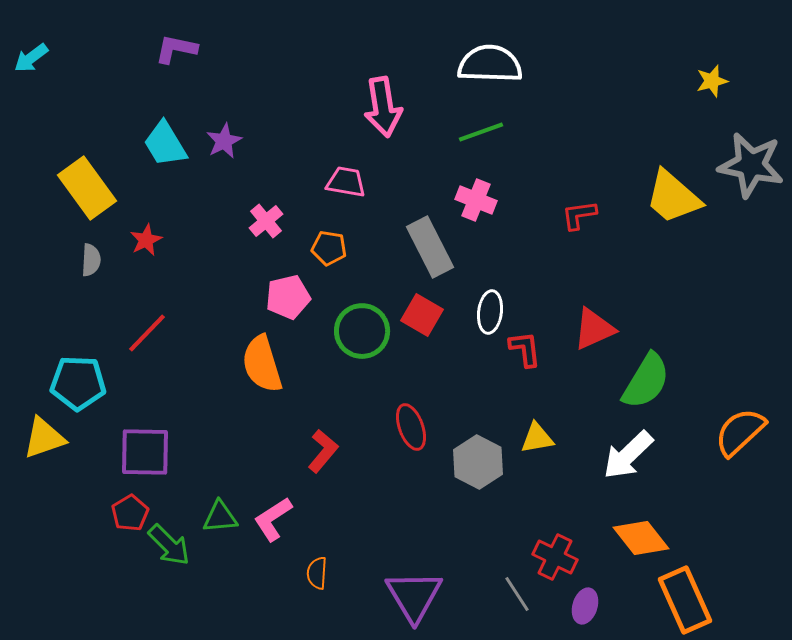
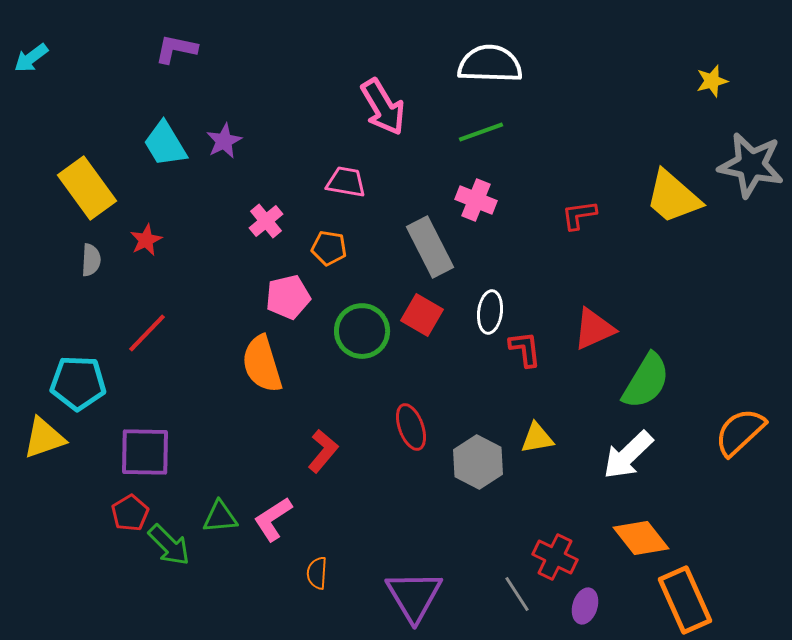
pink arrow at (383, 107): rotated 22 degrees counterclockwise
